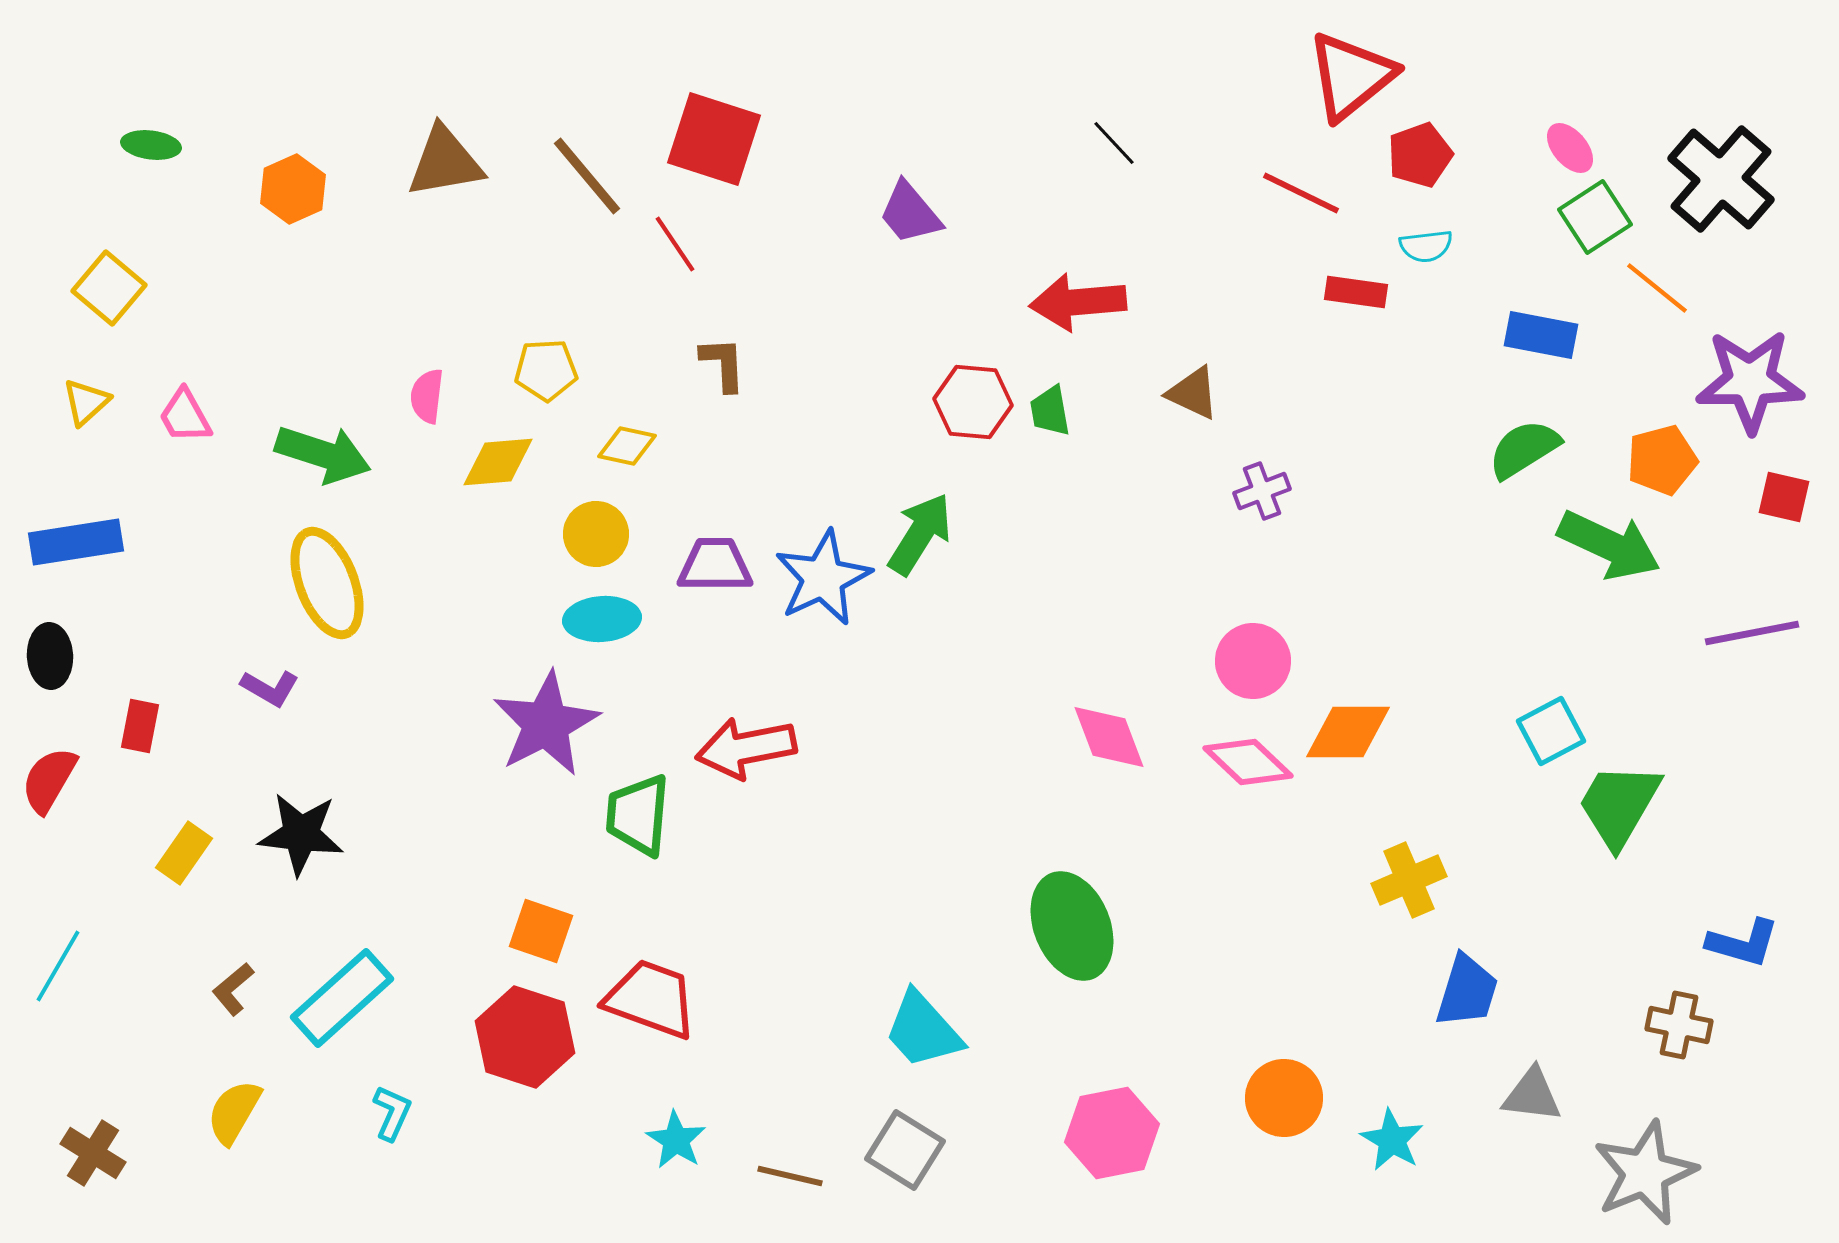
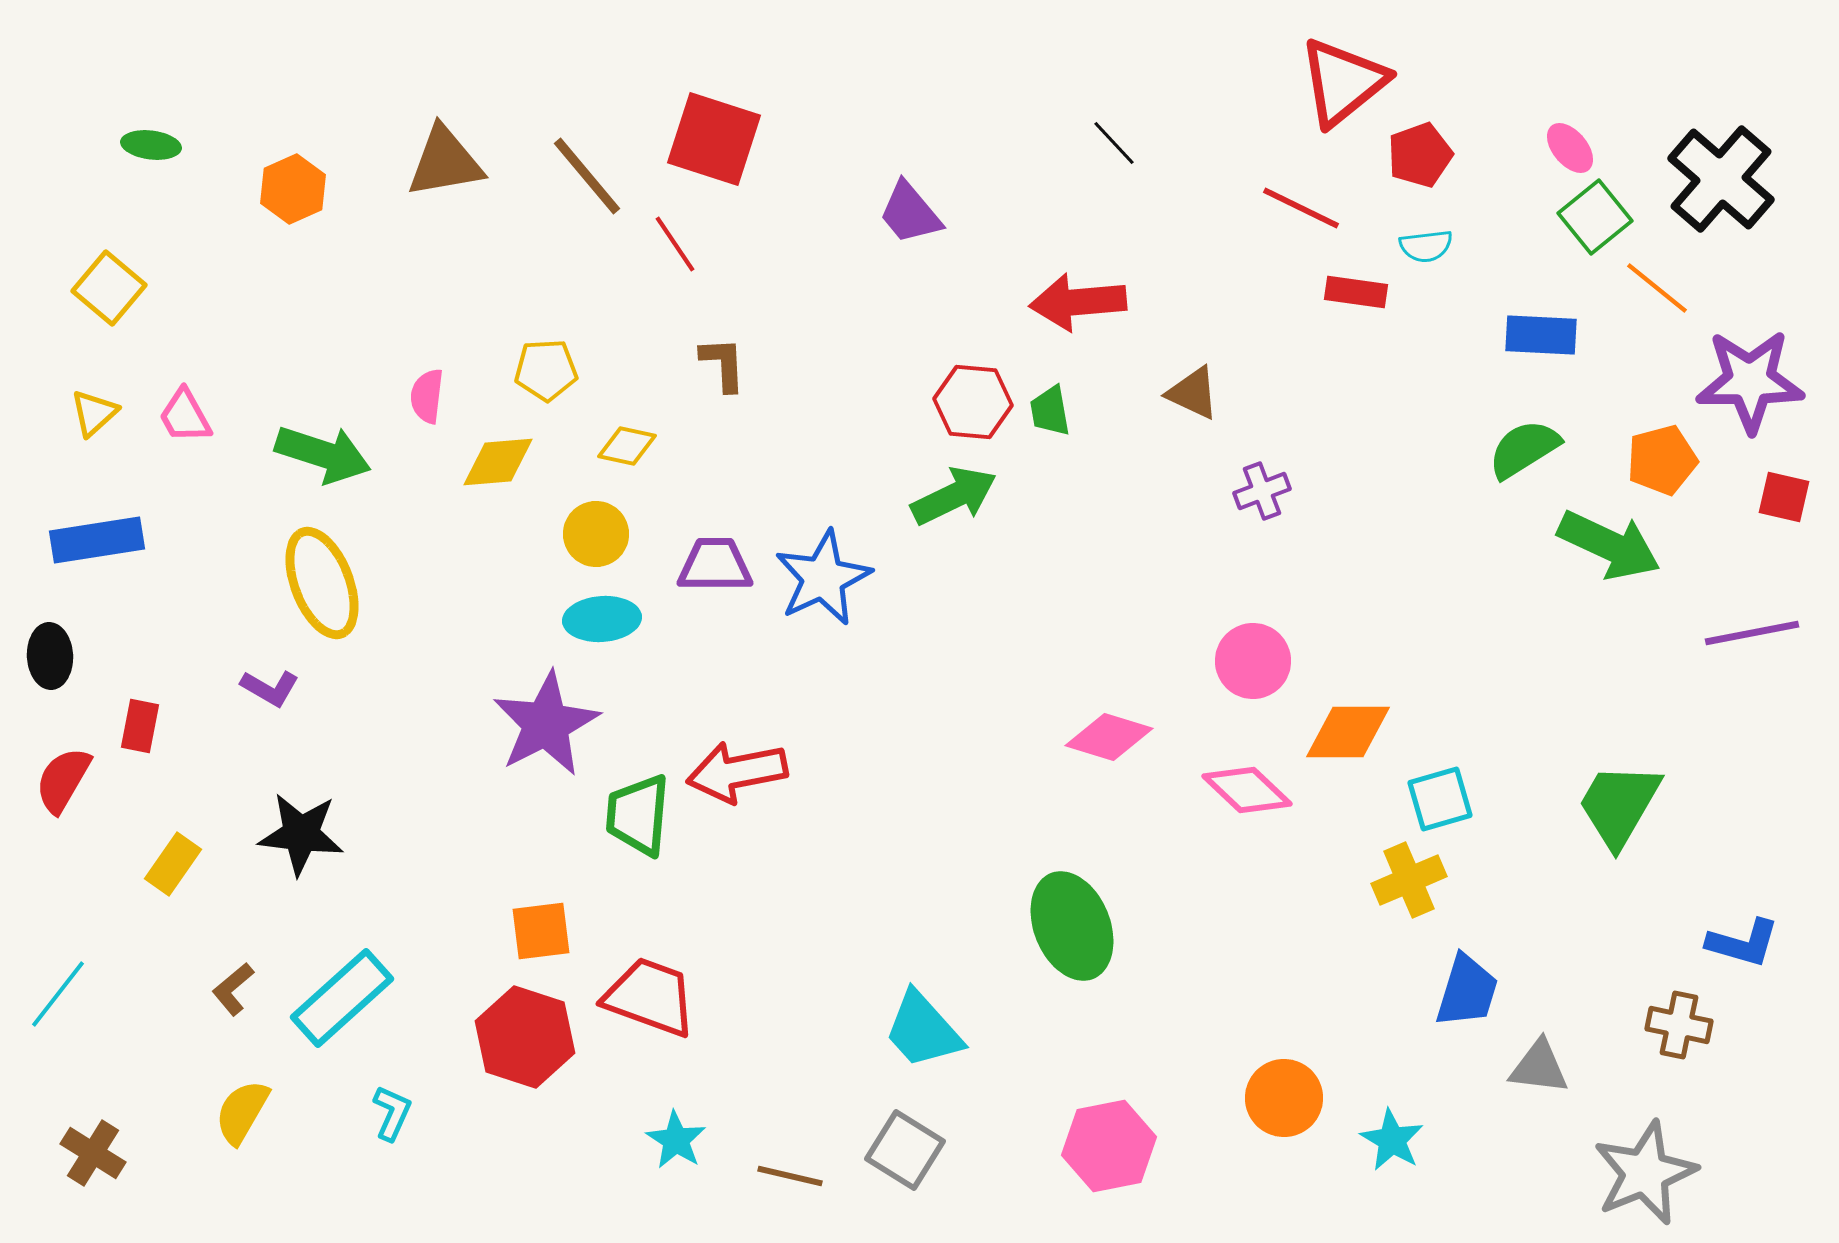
red triangle at (1351, 76): moved 8 px left, 6 px down
red line at (1301, 193): moved 15 px down
green square at (1595, 217): rotated 6 degrees counterclockwise
blue rectangle at (1541, 335): rotated 8 degrees counterclockwise
yellow triangle at (86, 402): moved 8 px right, 11 px down
green arrow at (920, 534): moved 34 px right, 38 px up; rotated 32 degrees clockwise
blue rectangle at (76, 542): moved 21 px right, 2 px up
yellow ellipse at (327, 583): moved 5 px left
cyan square at (1551, 731): moved 111 px left, 68 px down; rotated 12 degrees clockwise
pink diamond at (1109, 737): rotated 52 degrees counterclockwise
red arrow at (746, 748): moved 9 px left, 24 px down
pink diamond at (1248, 762): moved 1 px left, 28 px down
red semicircle at (49, 780): moved 14 px right
yellow rectangle at (184, 853): moved 11 px left, 11 px down
orange square at (541, 931): rotated 26 degrees counterclockwise
cyan line at (58, 966): moved 28 px down; rotated 8 degrees clockwise
red trapezoid at (651, 999): moved 1 px left, 2 px up
gray triangle at (1532, 1095): moved 7 px right, 28 px up
yellow semicircle at (234, 1112): moved 8 px right
pink hexagon at (1112, 1133): moved 3 px left, 13 px down
